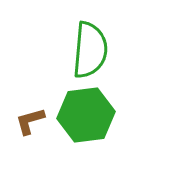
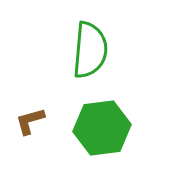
green hexagon: moved 16 px right, 13 px down
